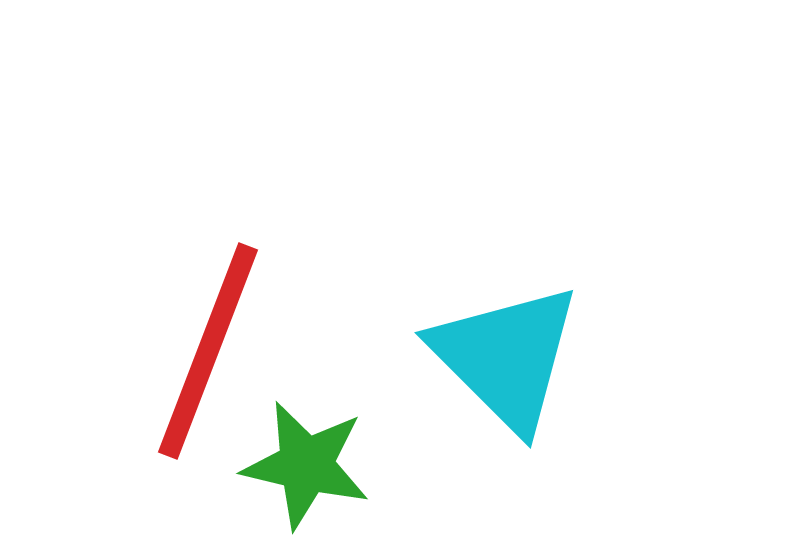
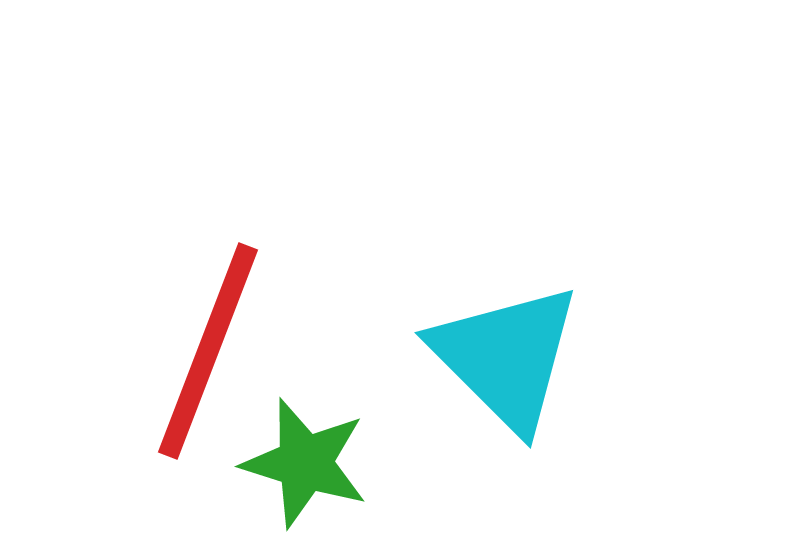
green star: moved 1 px left, 2 px up; rotated 4 degrees clockwise
